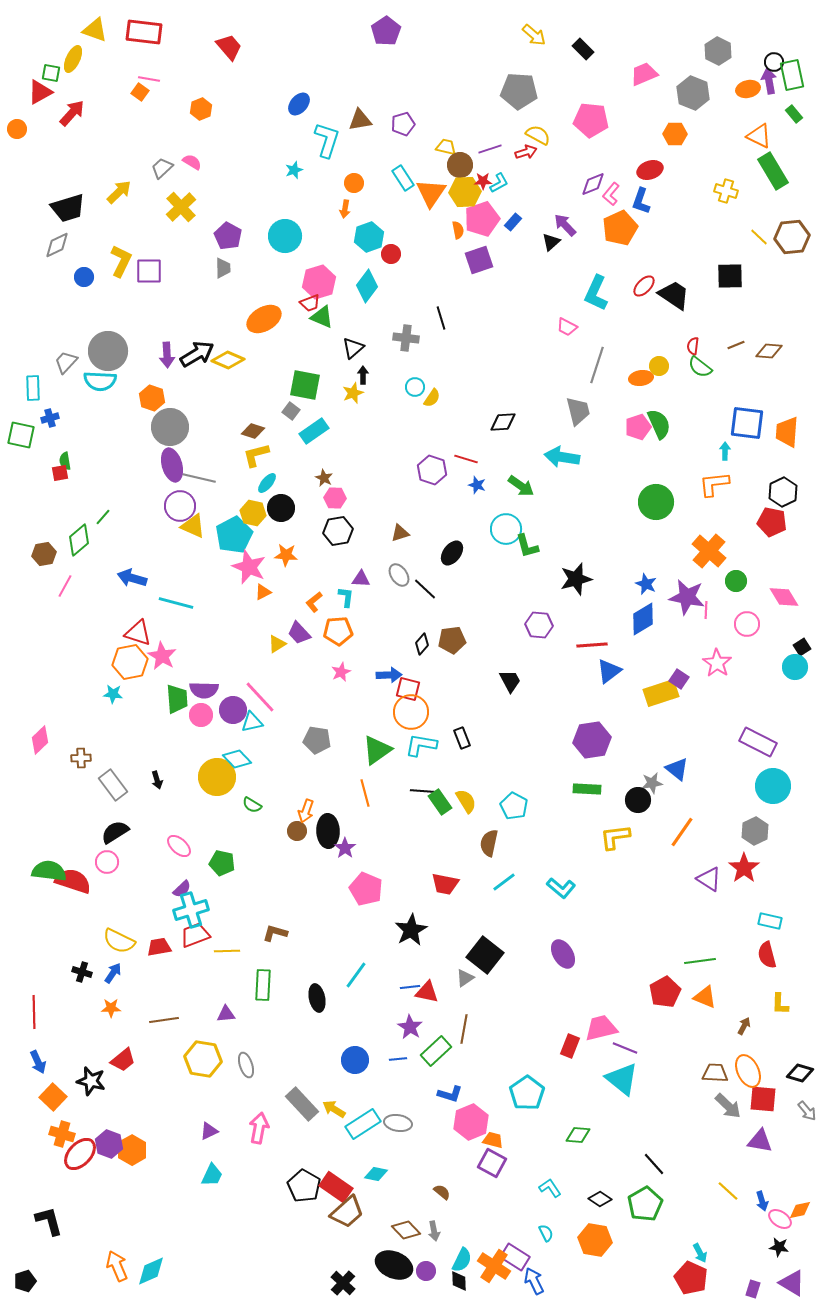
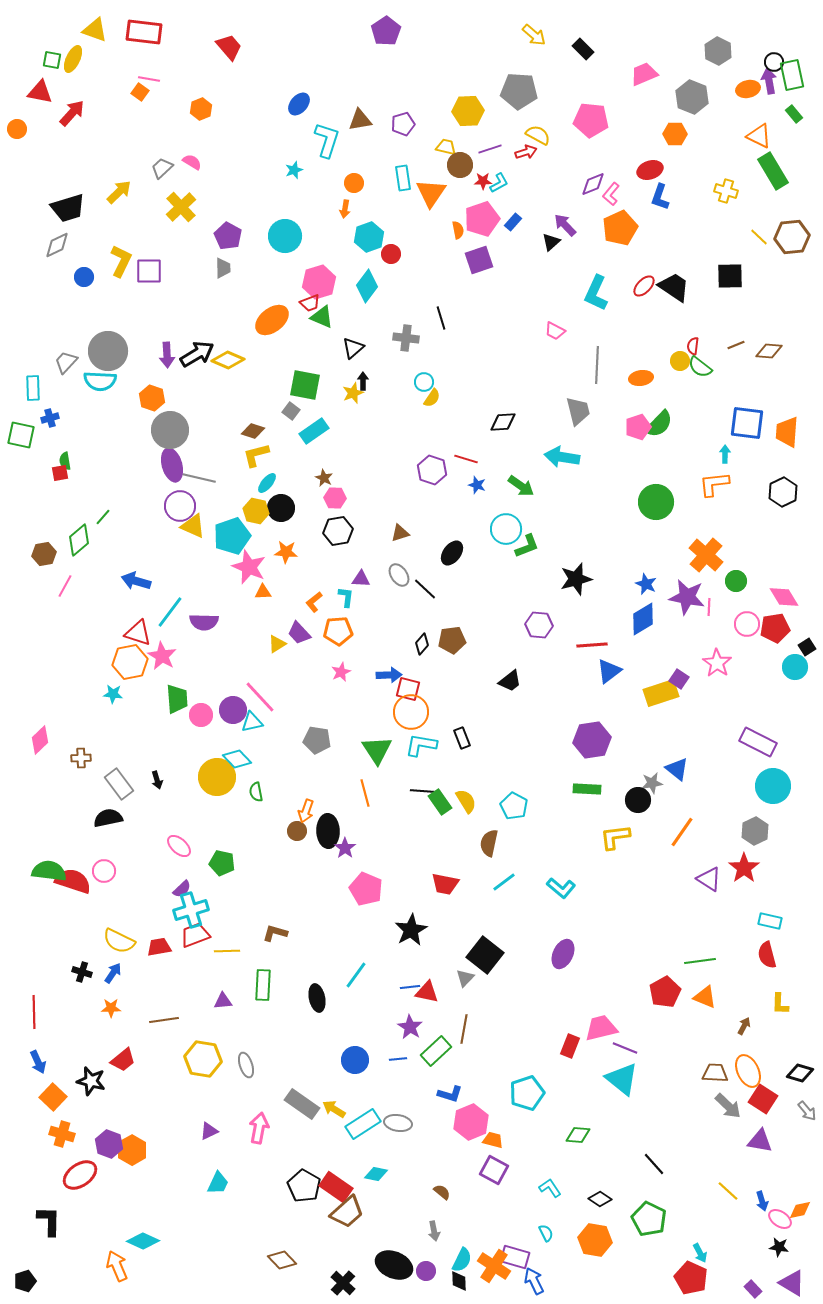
green square at (51, 73): moved 1 px right, 13 px up
red triangle at (40, 92): rotated 40 degrees clockwise
gray hexagon at (693, 93): moved 1 px left, 4 px down
cyan rectangle at (403, 178): rotated 25 degrees clockwise
yellow hexagon at (465, 192): moved 3 px right, 81 px up
blue L-shape at (641, 201): moved 19 px right, 4 px up
black trapezoid at (674, 295): moved 8 px up
orange ellipse at (264, 319): moved 8 px right, 1 px down; rotated 8 degrees counterclockwise
pink trapezoid at (567, 327): moved 12 px left, 4 px down
gray line at (597, 365): rotated 15 degrees counterclockwise
yellow circle at (659, 366): moved 21 px right, 5 px up
black arrow at (363, 375): moved 6 px down
cyan circle at (415, 387): moved 9 px right, 5 px up
green semicircle at (659, 424): rotated 68 degrees clockwise
gray circle at (170, 427): moved 3 px down
cyan arrow at (725, 451): moved 3 px down
yellow hexagon at (253, 513): moved 3 px right, 2 px up
red pentagon at (772, 522): moved 3 px right, 106 px down; rotated 20 degrees counterclockwise
cyan pentagon at (234, 535): moved 2 px left, 1 px down; rotated 9 degrees clockwise
green L-shape at (527, 546): rotated 96 degrees counterclockwise
orange cross at (709, 551): moved 3 px left, 4 px down
orange star at (286, 555): moved 3 px up
blue arrow at (132, 578): moved 4 px right, 3 px down
orange triangle at (263, 592): rotated 24 degrees clockwise
cyan line at (176, 603): moved 6 px left, 9 px down; rotated 68 degrees counterclockwise
pink line at (706, 610): moved 3 px right, 3 px up
black square at (802, 647): moved 5 px right
black trapezoid at (510, 681): rotated 80 degrees clockwise
purple semicircle at (204, 690): moved 68 px up
green triangle at (377, 750): rotated 28 degrees counterclockwise
gray rectangle at (113, 785): moved 6 px right, 1 px up
green semicircle at (252, 805): moved 4 px right, 13 px up; rotated 48 degrees clockwise
black semicircle at (115, 832): moved 7 px left, 14 px up; rotated 20 degrees clockwise
pink circle at (107, 862): moved 3 px left, 9 px down
purple ellipse at (563, 954): rotated 56 degrees clockwise
gray triangle at (465, 978): rotated 12 degrees counterclockwise
purple triangle at (226, 1014): moved 3 px left, 13 px up
cyan pentagon at (527, 1093): rotated 16 degrees clockwise
red square at (763, 1099): rotated 28 degrees clockwise
gray rectangle at (302, 1104): rotated 12 degrees counterclockwise
red ellipse at (80, 1154): moved 21 px down; rotated 12 degrees clockwise
purple square at (492, 1163): moved 2 px right, 7 px down
cyan trapezoid at (212, 1175): moved 6 px right, 8 px down
green pentagon at (645, 1204): moved 4 px right, 15 px down; rotated 16 degrees counterclockwise
black L-shape at (49, 1221): rotated 16 degrees clockwise
brown diamond at (406, 1230): moved 124 px left, 30 px down
purple rectangle at (515, 1257): rotated 16 degrees counterclockwise
cyan diamond at (151, 1271): moved 8 px left, 30 px up; rotated 48 degrees clockwise
purple rectangle at (753, 1289): rotated 60 degrees counterclockwise
